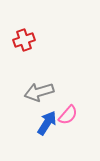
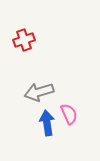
pink semicircle: moved 1 px right, 1 px up; rotated 65 degrees counterclockwise
blue arrow: rotated 40 degrees counterclockwise
